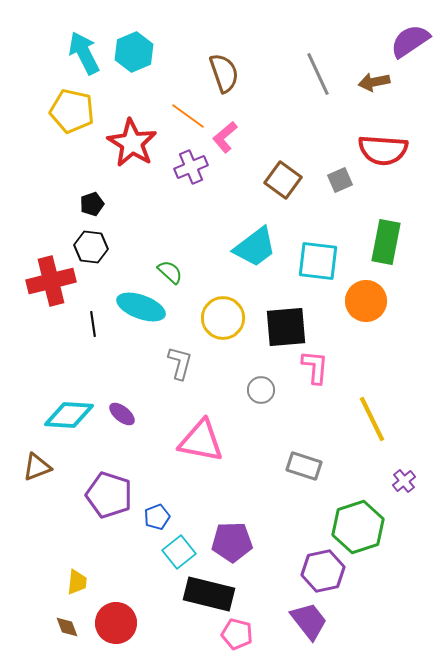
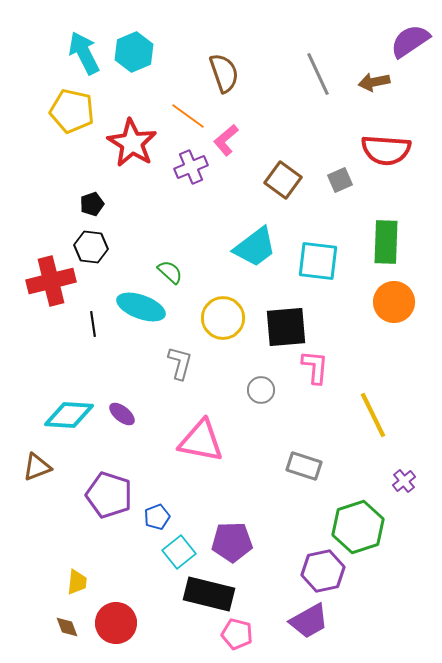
pink L-shape at (225, 137): moved 1 px right, 3 px down
red semicircle at (383, 150): moved 3 px right
green rectangle at (386, 242): rotated 9 degrees counterclockwise
orange circle at (366, 301): moved 28 px right, 1 px down
yellow line at (372, 419): moved 1 px right, 4 px up
purple trapezoid at (309, 621): rotated 99 degrees clockwise
